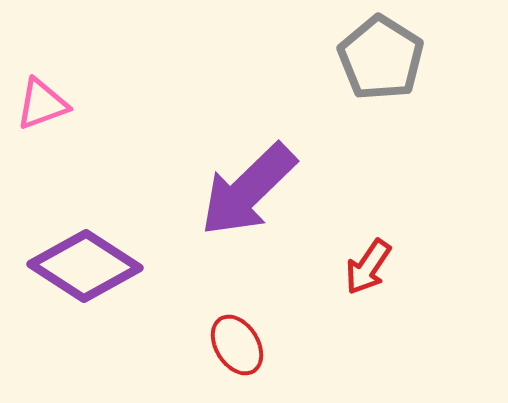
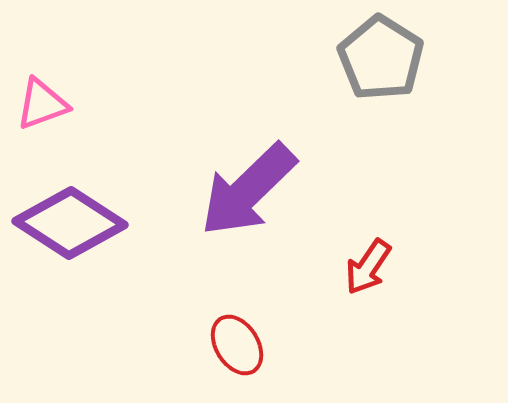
purple diamond: moved 15 px left, 43 px up
